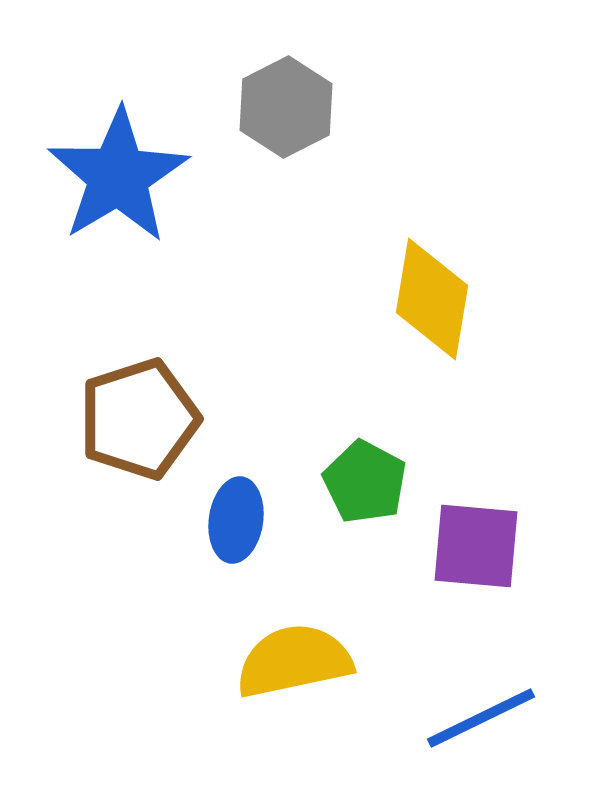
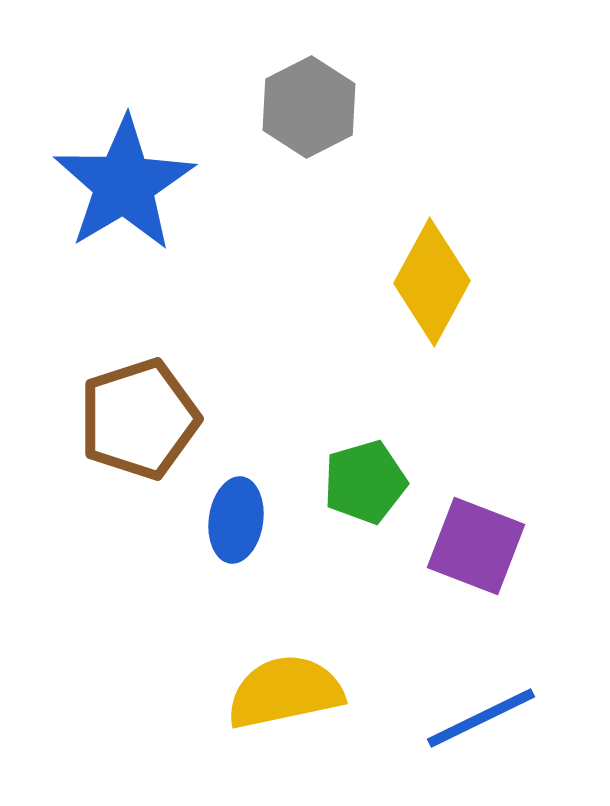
gray hexagon: moved 23 px right
blue star: moved 6 px right, 8 px down
yellow diamond: moved 17 px up; rotated 19 degrees clockwise
green pentagon: rotated 28 degrees clockwise
purple square: rotated 16 degrees clockwise
yellow semicircle: moved 9 px left, 31 px down
